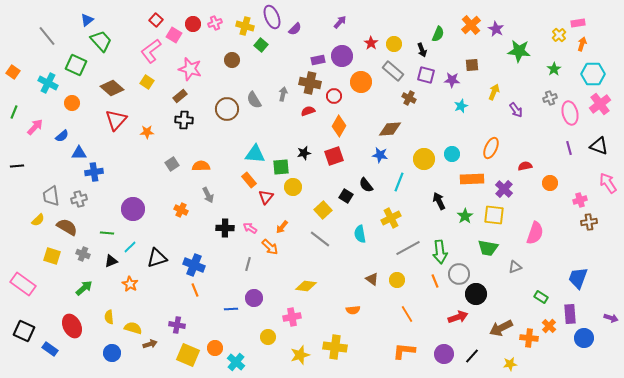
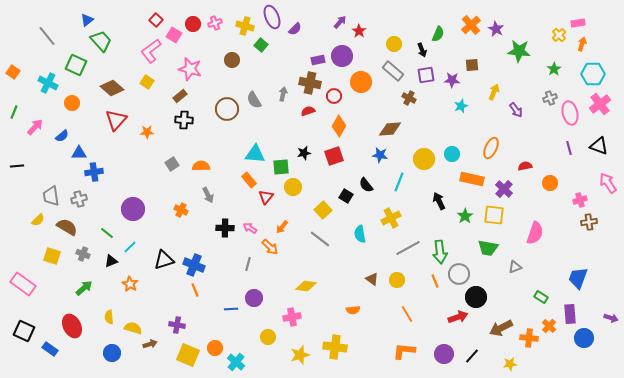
red star at (371, 43): moved 12 px left, 12 px up
purple square at (426, 75): rotated 24 degrees counterclockwise
orange rectangle at (472, 179): rotated 15 degrees clockwise
green line at (107, 233): rotated 32 degrees clockwise
black triangle at (157, 258): moved 7 px right, 2 px down
black circle at (476, 294): moved 3 px down
